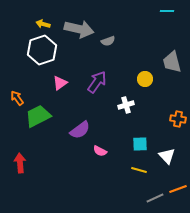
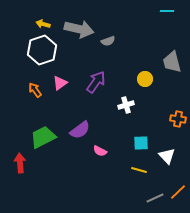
purple arrow: moved 1 px left
orange arrow: moved 18 px right, 8 px up
green trapezoid: moved 5 px right, 21 px down
cyan square: moved 1 px right, 1 px up
orange line: moved 3 px down; rotated 24 degrees counterclockwise
